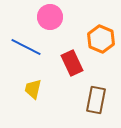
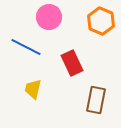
pink circle: moved 1 px left
orange hexagon: moved 18 px up
